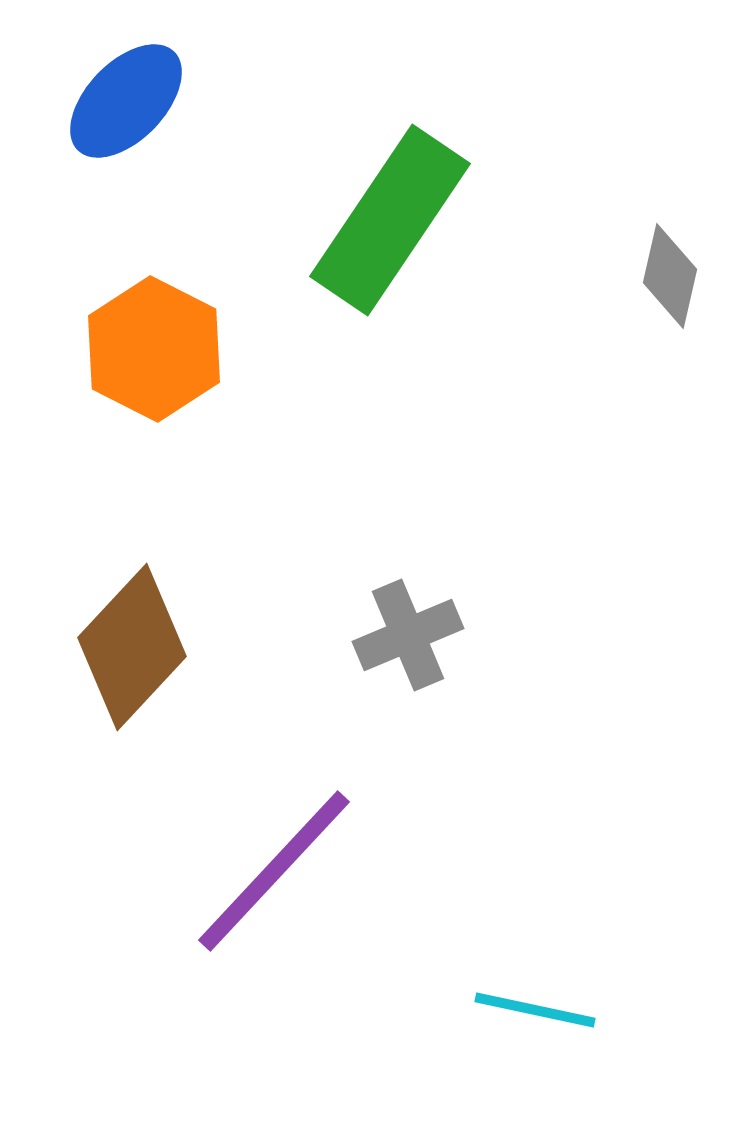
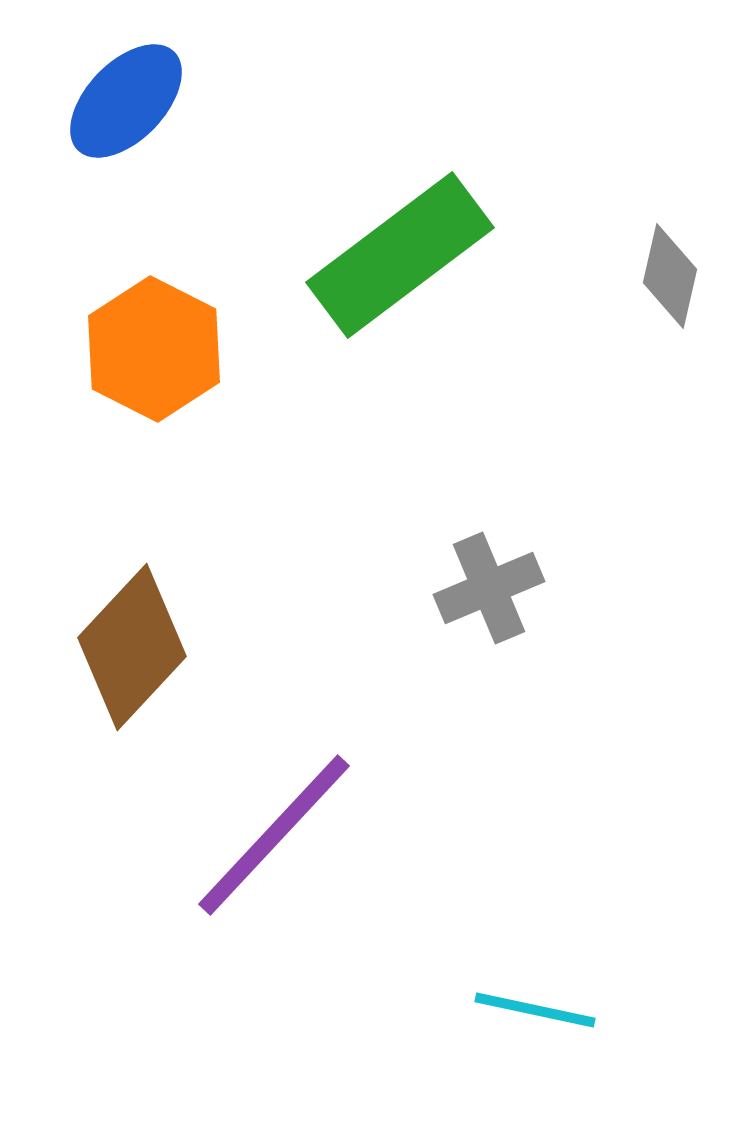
green rectangle: moved 10 px right, 35 px down; rotated 19 degrees clockwise
gray cross: moved 81 px right, 47 px up
purple line: moved 36 px up
